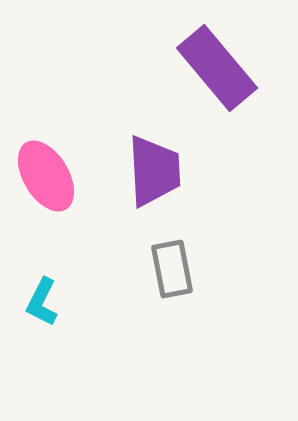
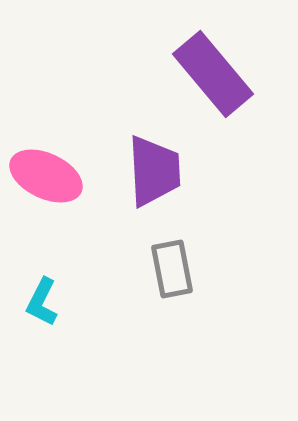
purple rectangle: moved 4 px left, 6 px down
pink ellipse: rotated 34 degrees counterclockwise
